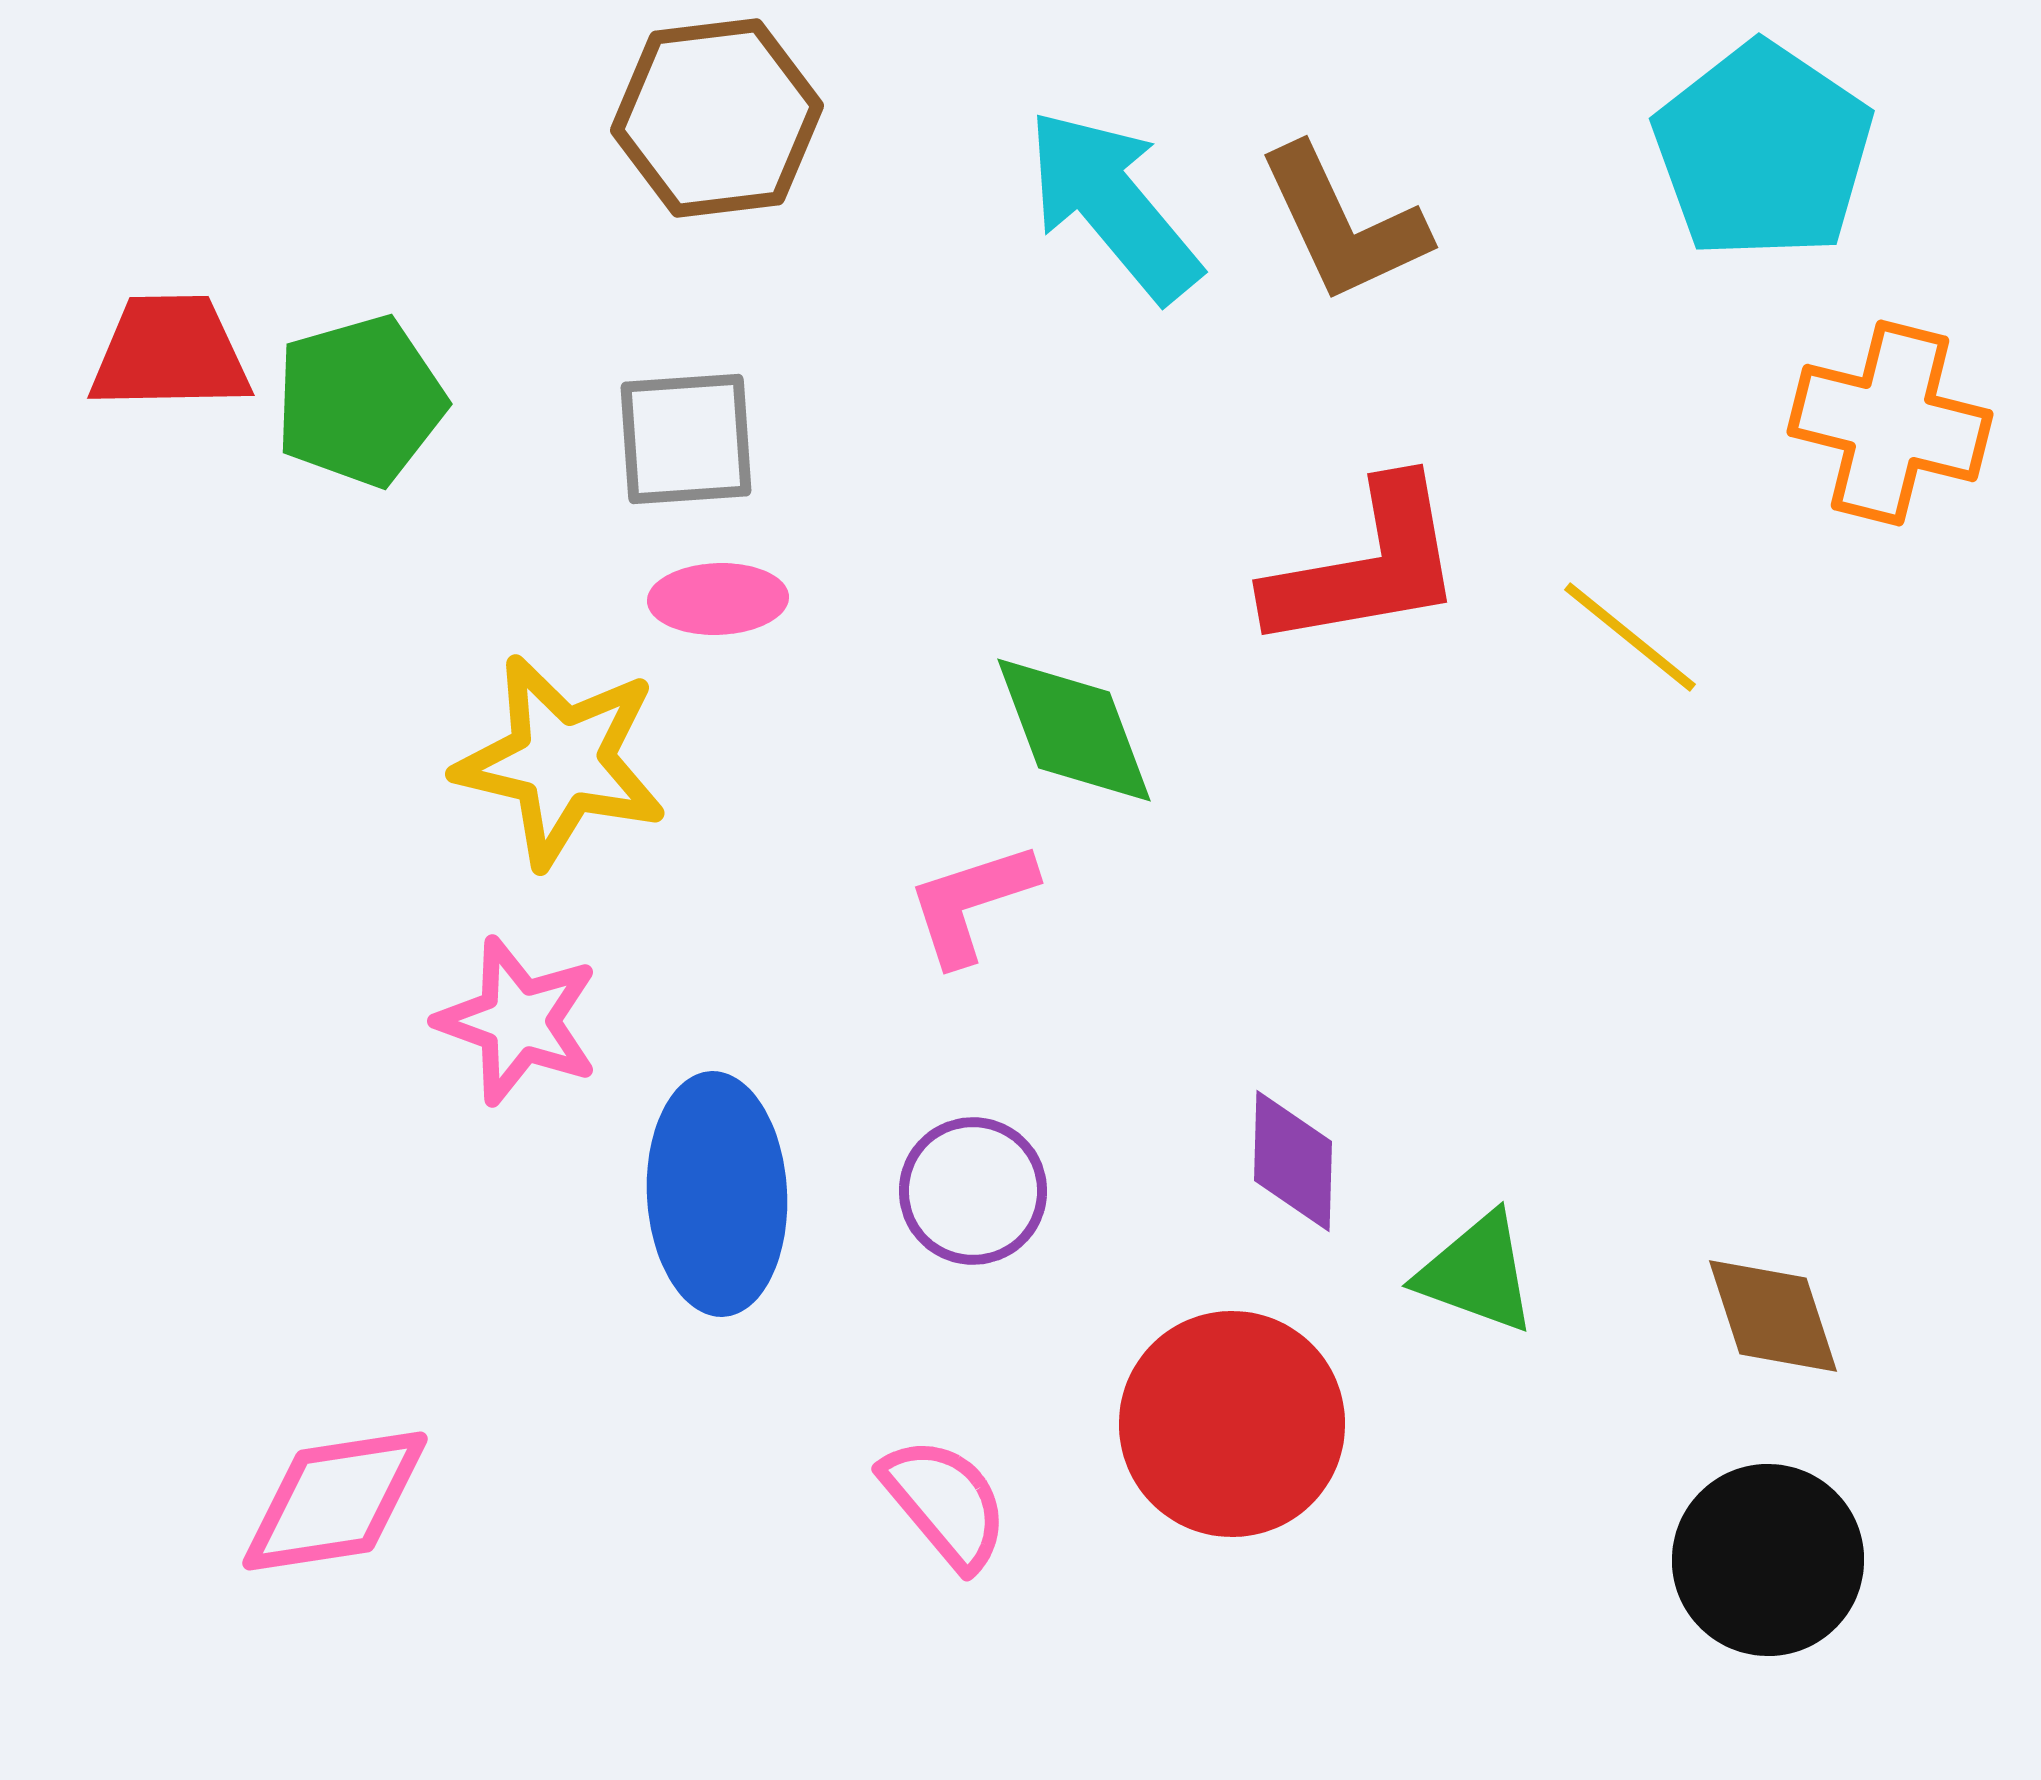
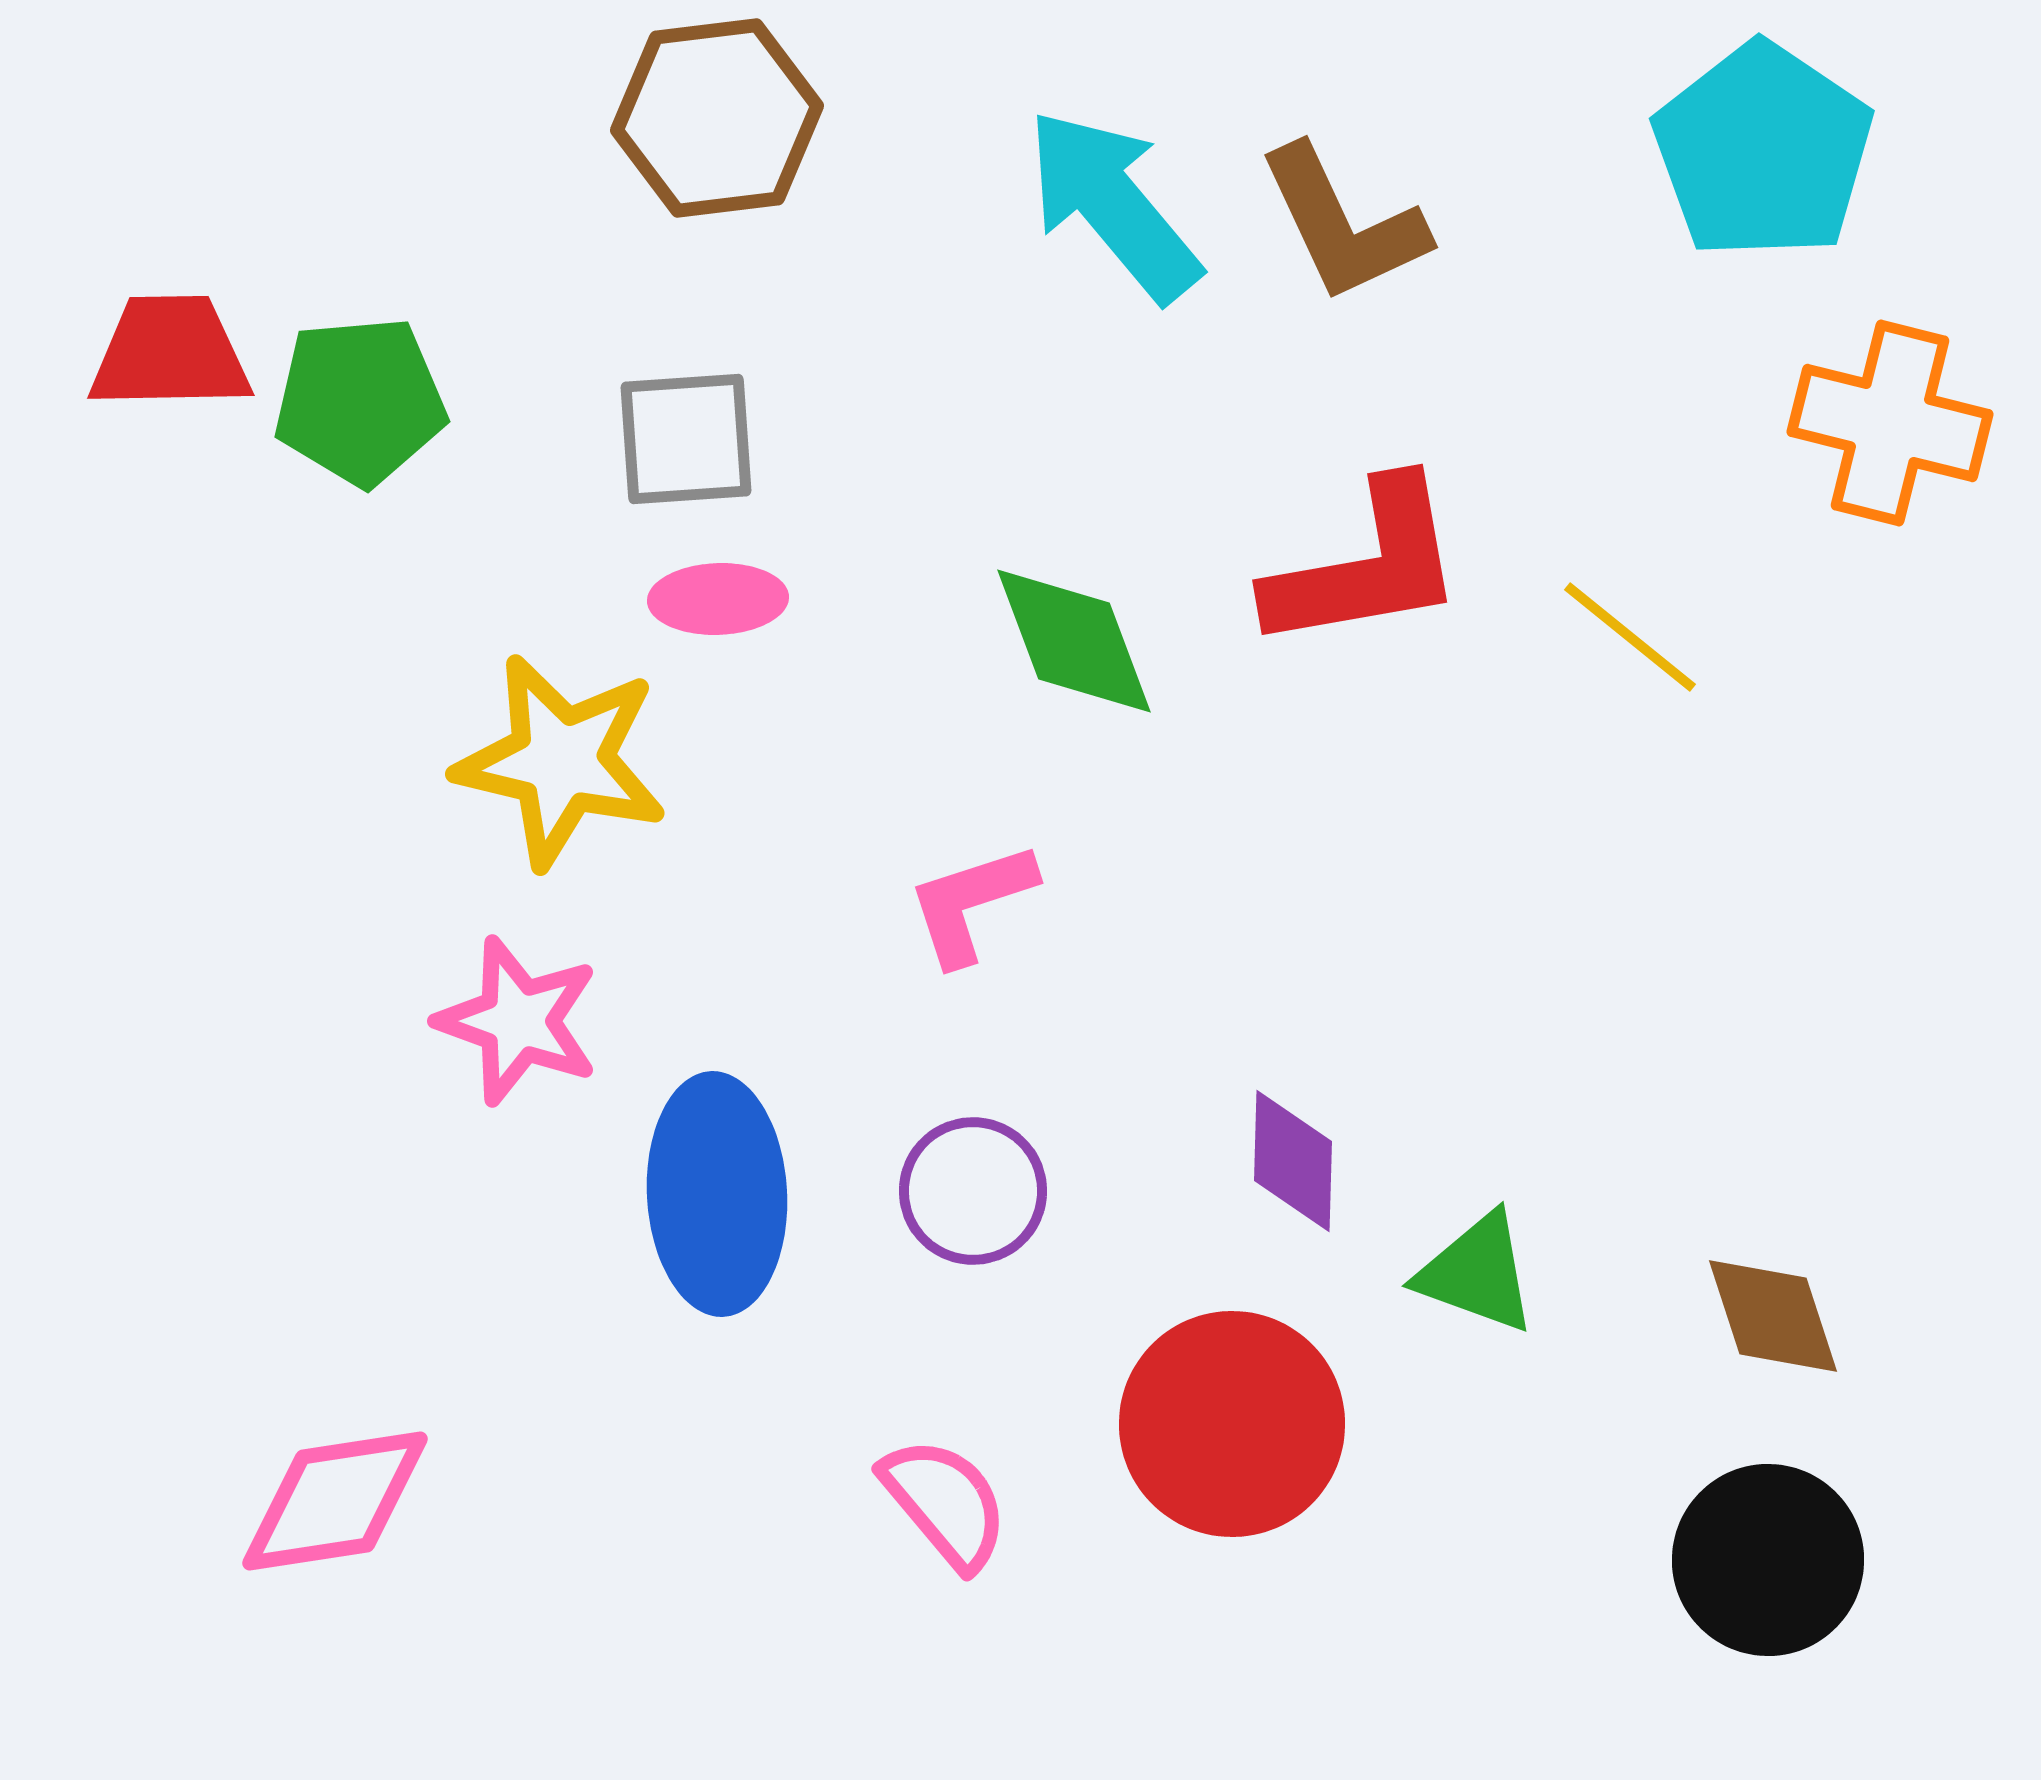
green pentagon: rotated 11 degrees clockwise
green diamond: moved 89 px up
